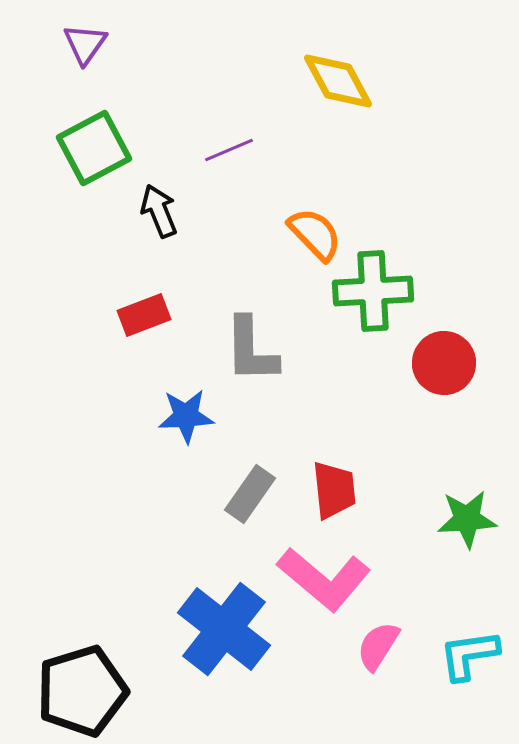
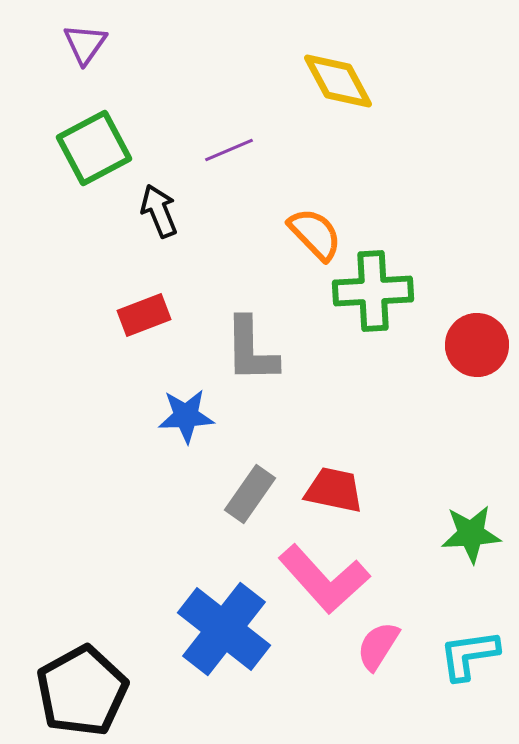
red circle: moved 33 px right, 18 px up
red trapezoid: rotated 72 degrees counterclockwise
green star: moved 4 px right, 15 px down
pink L-shape: rotated 8 degrees clockwise
black pentagon: rotated 12 degrees counterclockwise
